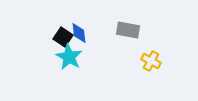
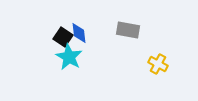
yellow cross: moved 7 px right, 3 px down
